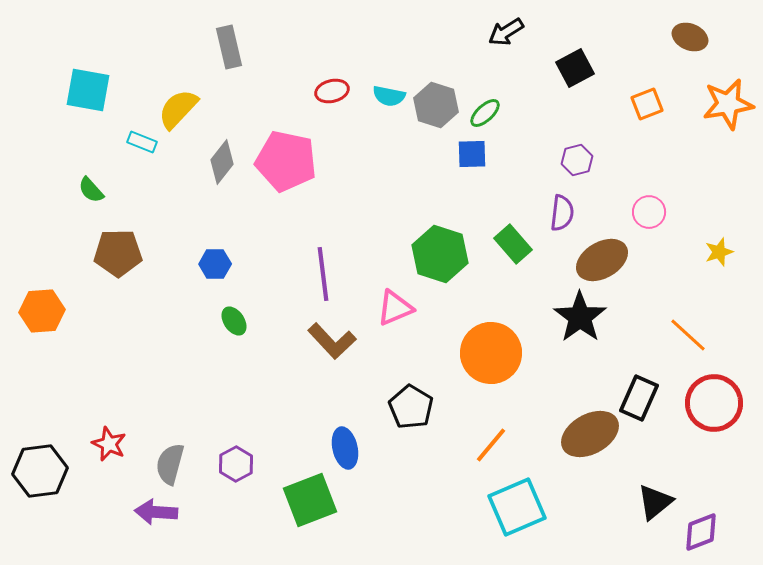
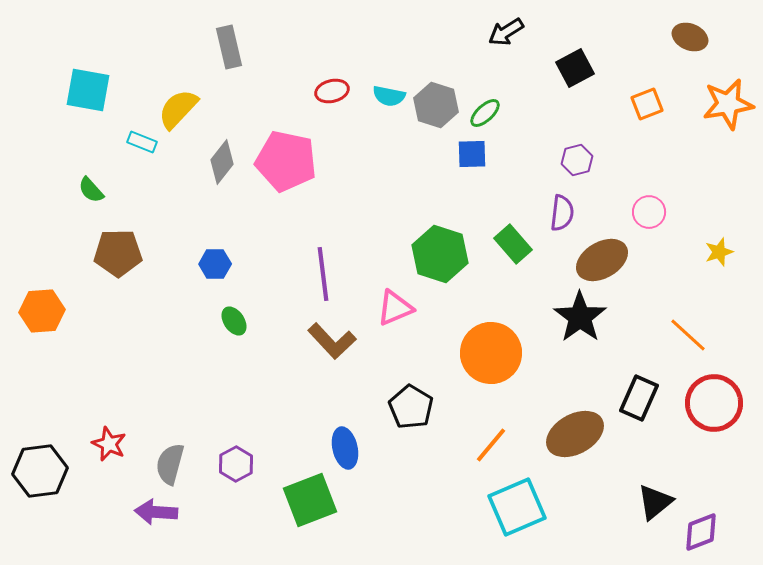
brown ellipse at (590, 434): moved 15 px left
